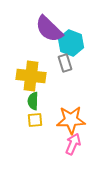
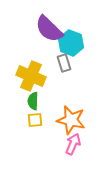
gray rectangle: moved 1 px left
yellow cross: rotated 16 degrees clockwise
orange star: rotated 16 degrees clockwise
